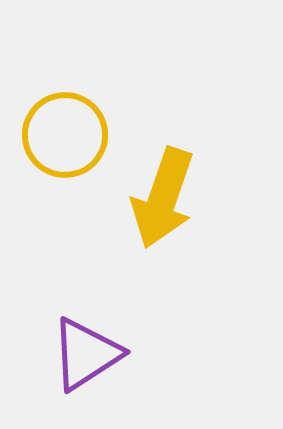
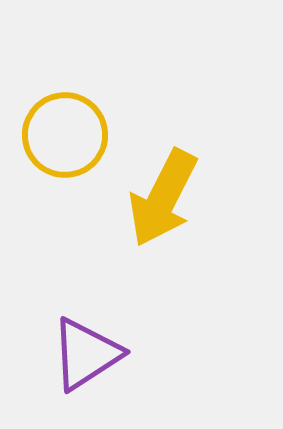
yellow arrow: rotated 8 degrees clockwise
